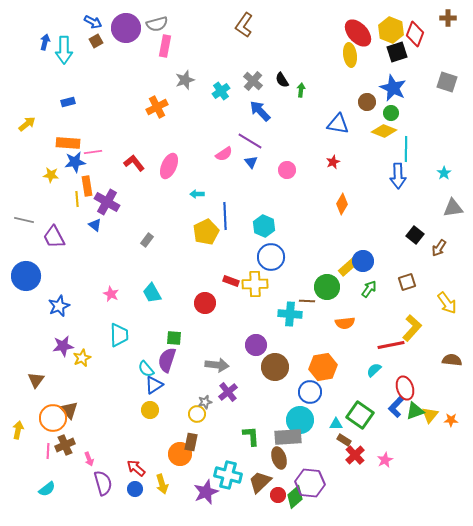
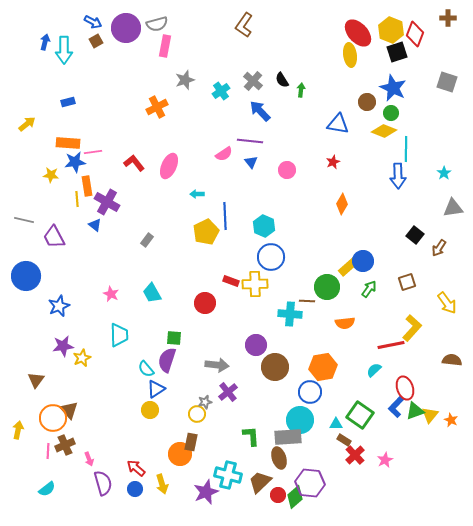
purple line at (250, 141): rotated 25 degrees counterclockwise
blue triangle at (154, 385): moved 2 px right, 4 px down
orange star at (451, 420): rotated 24 degrees clockwise
